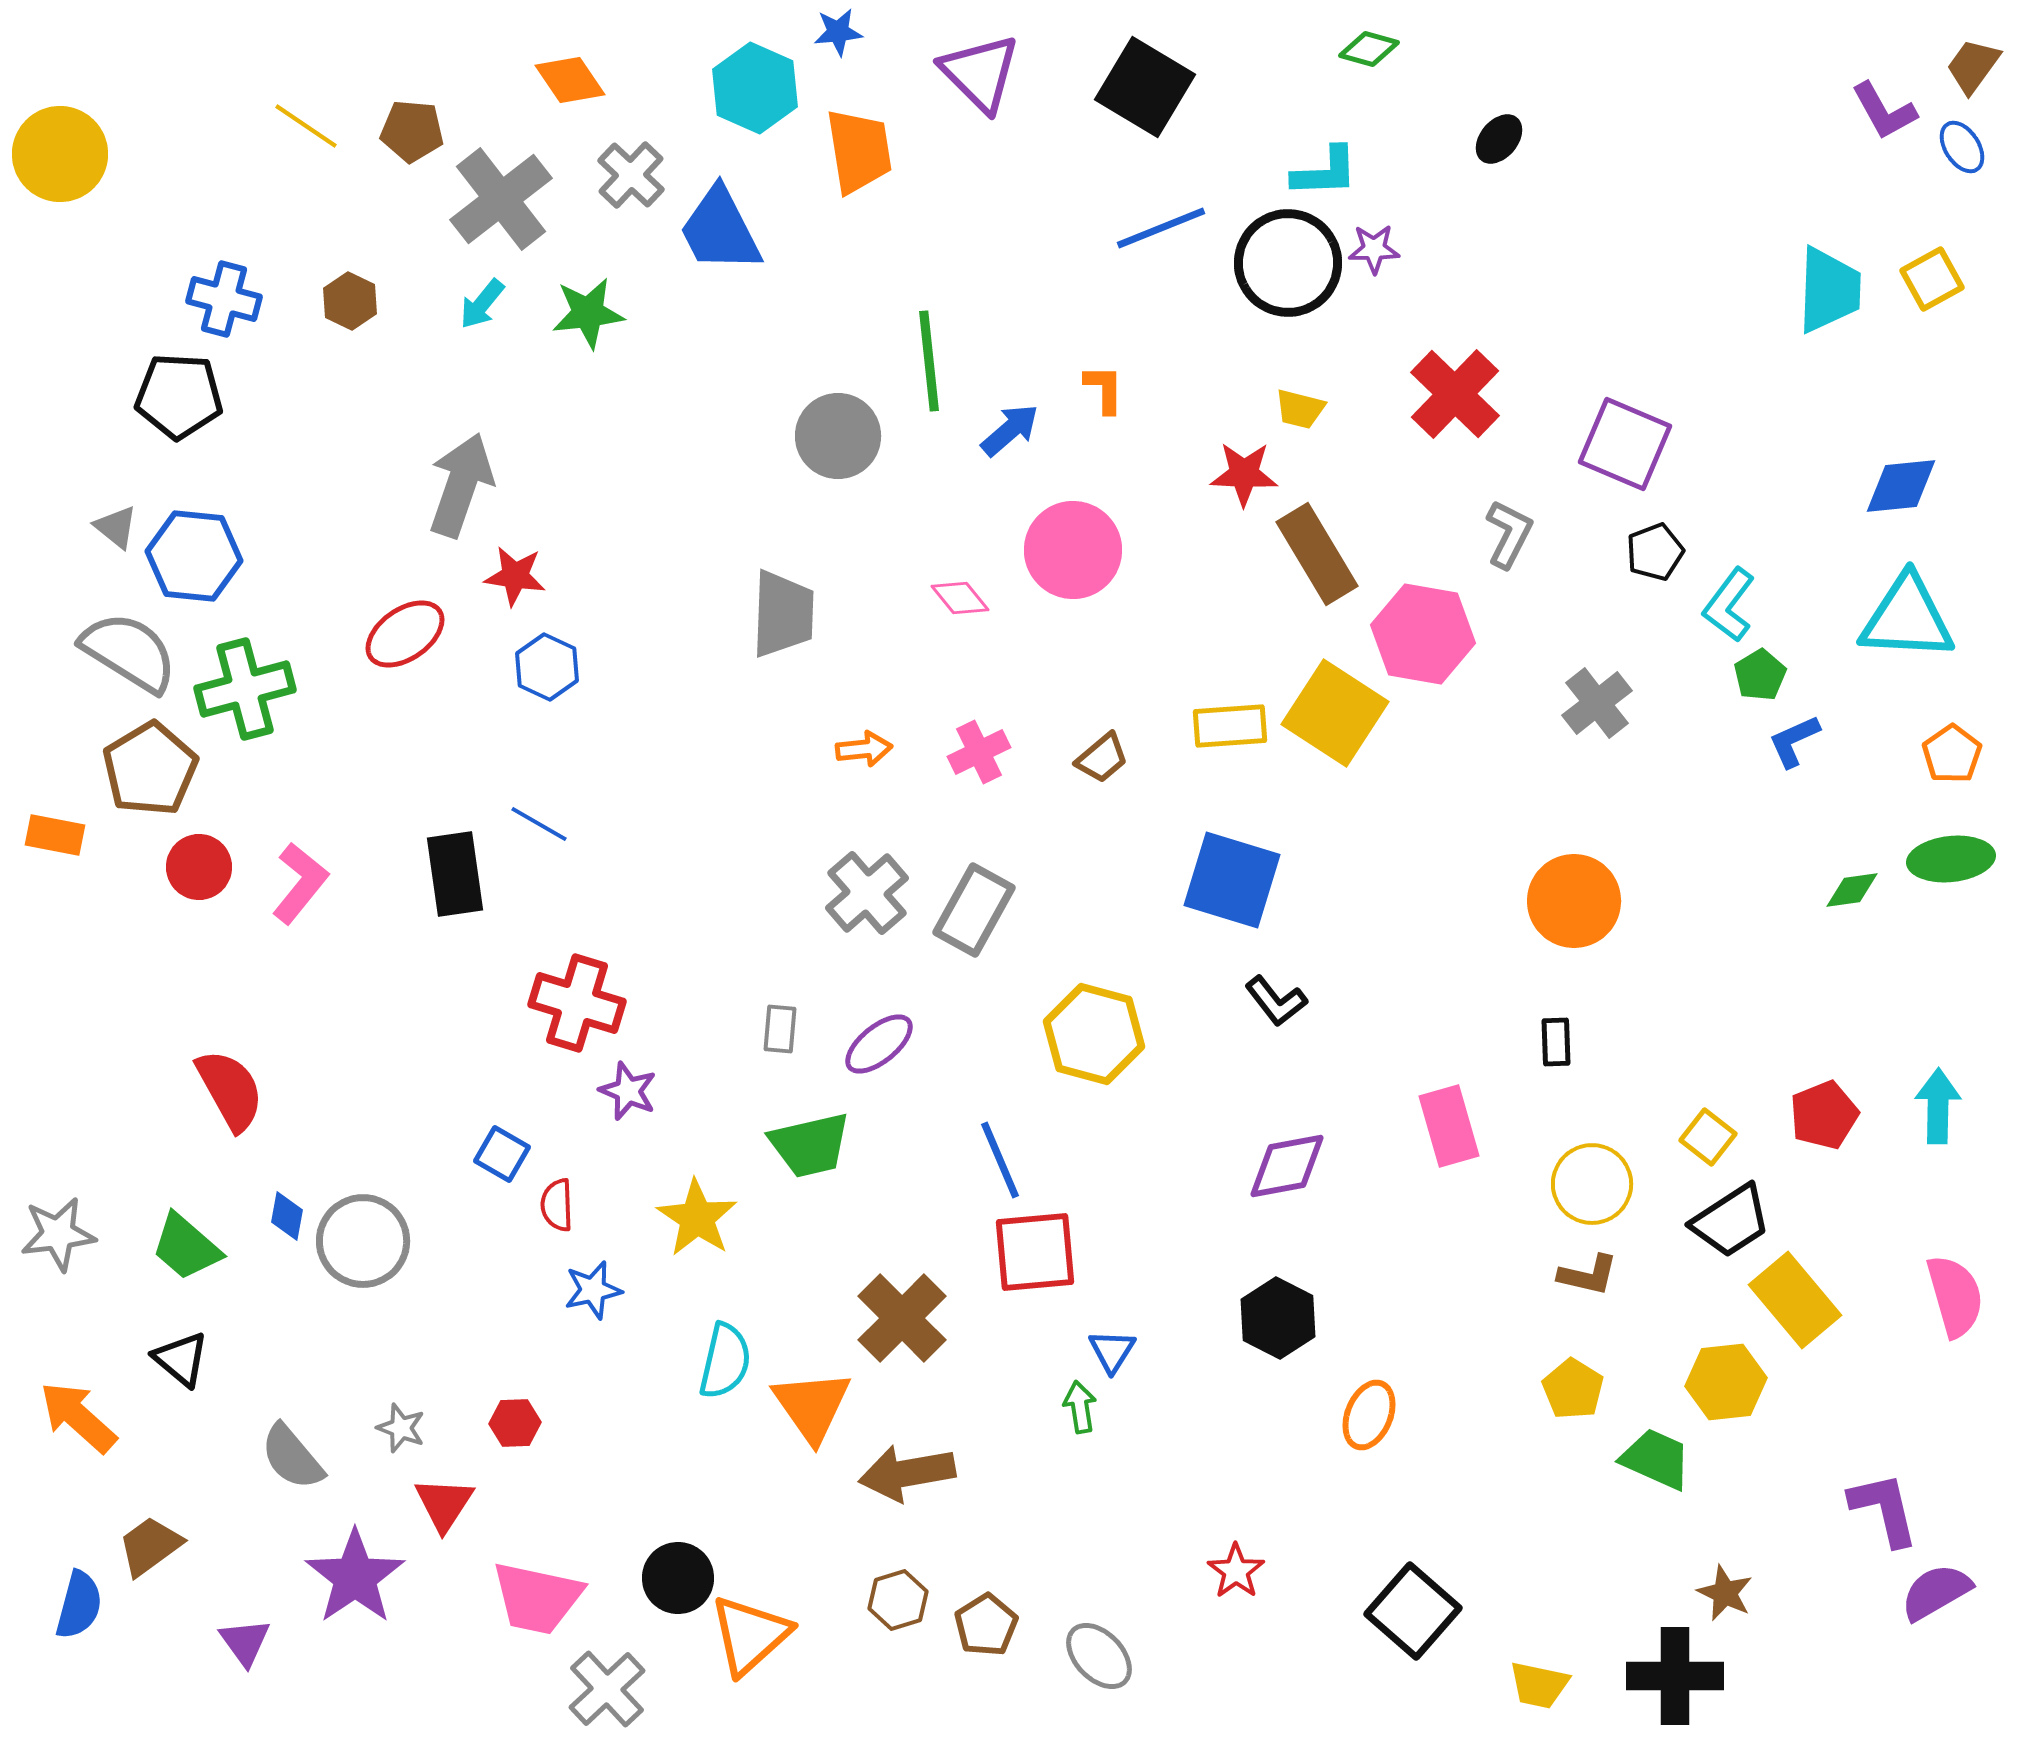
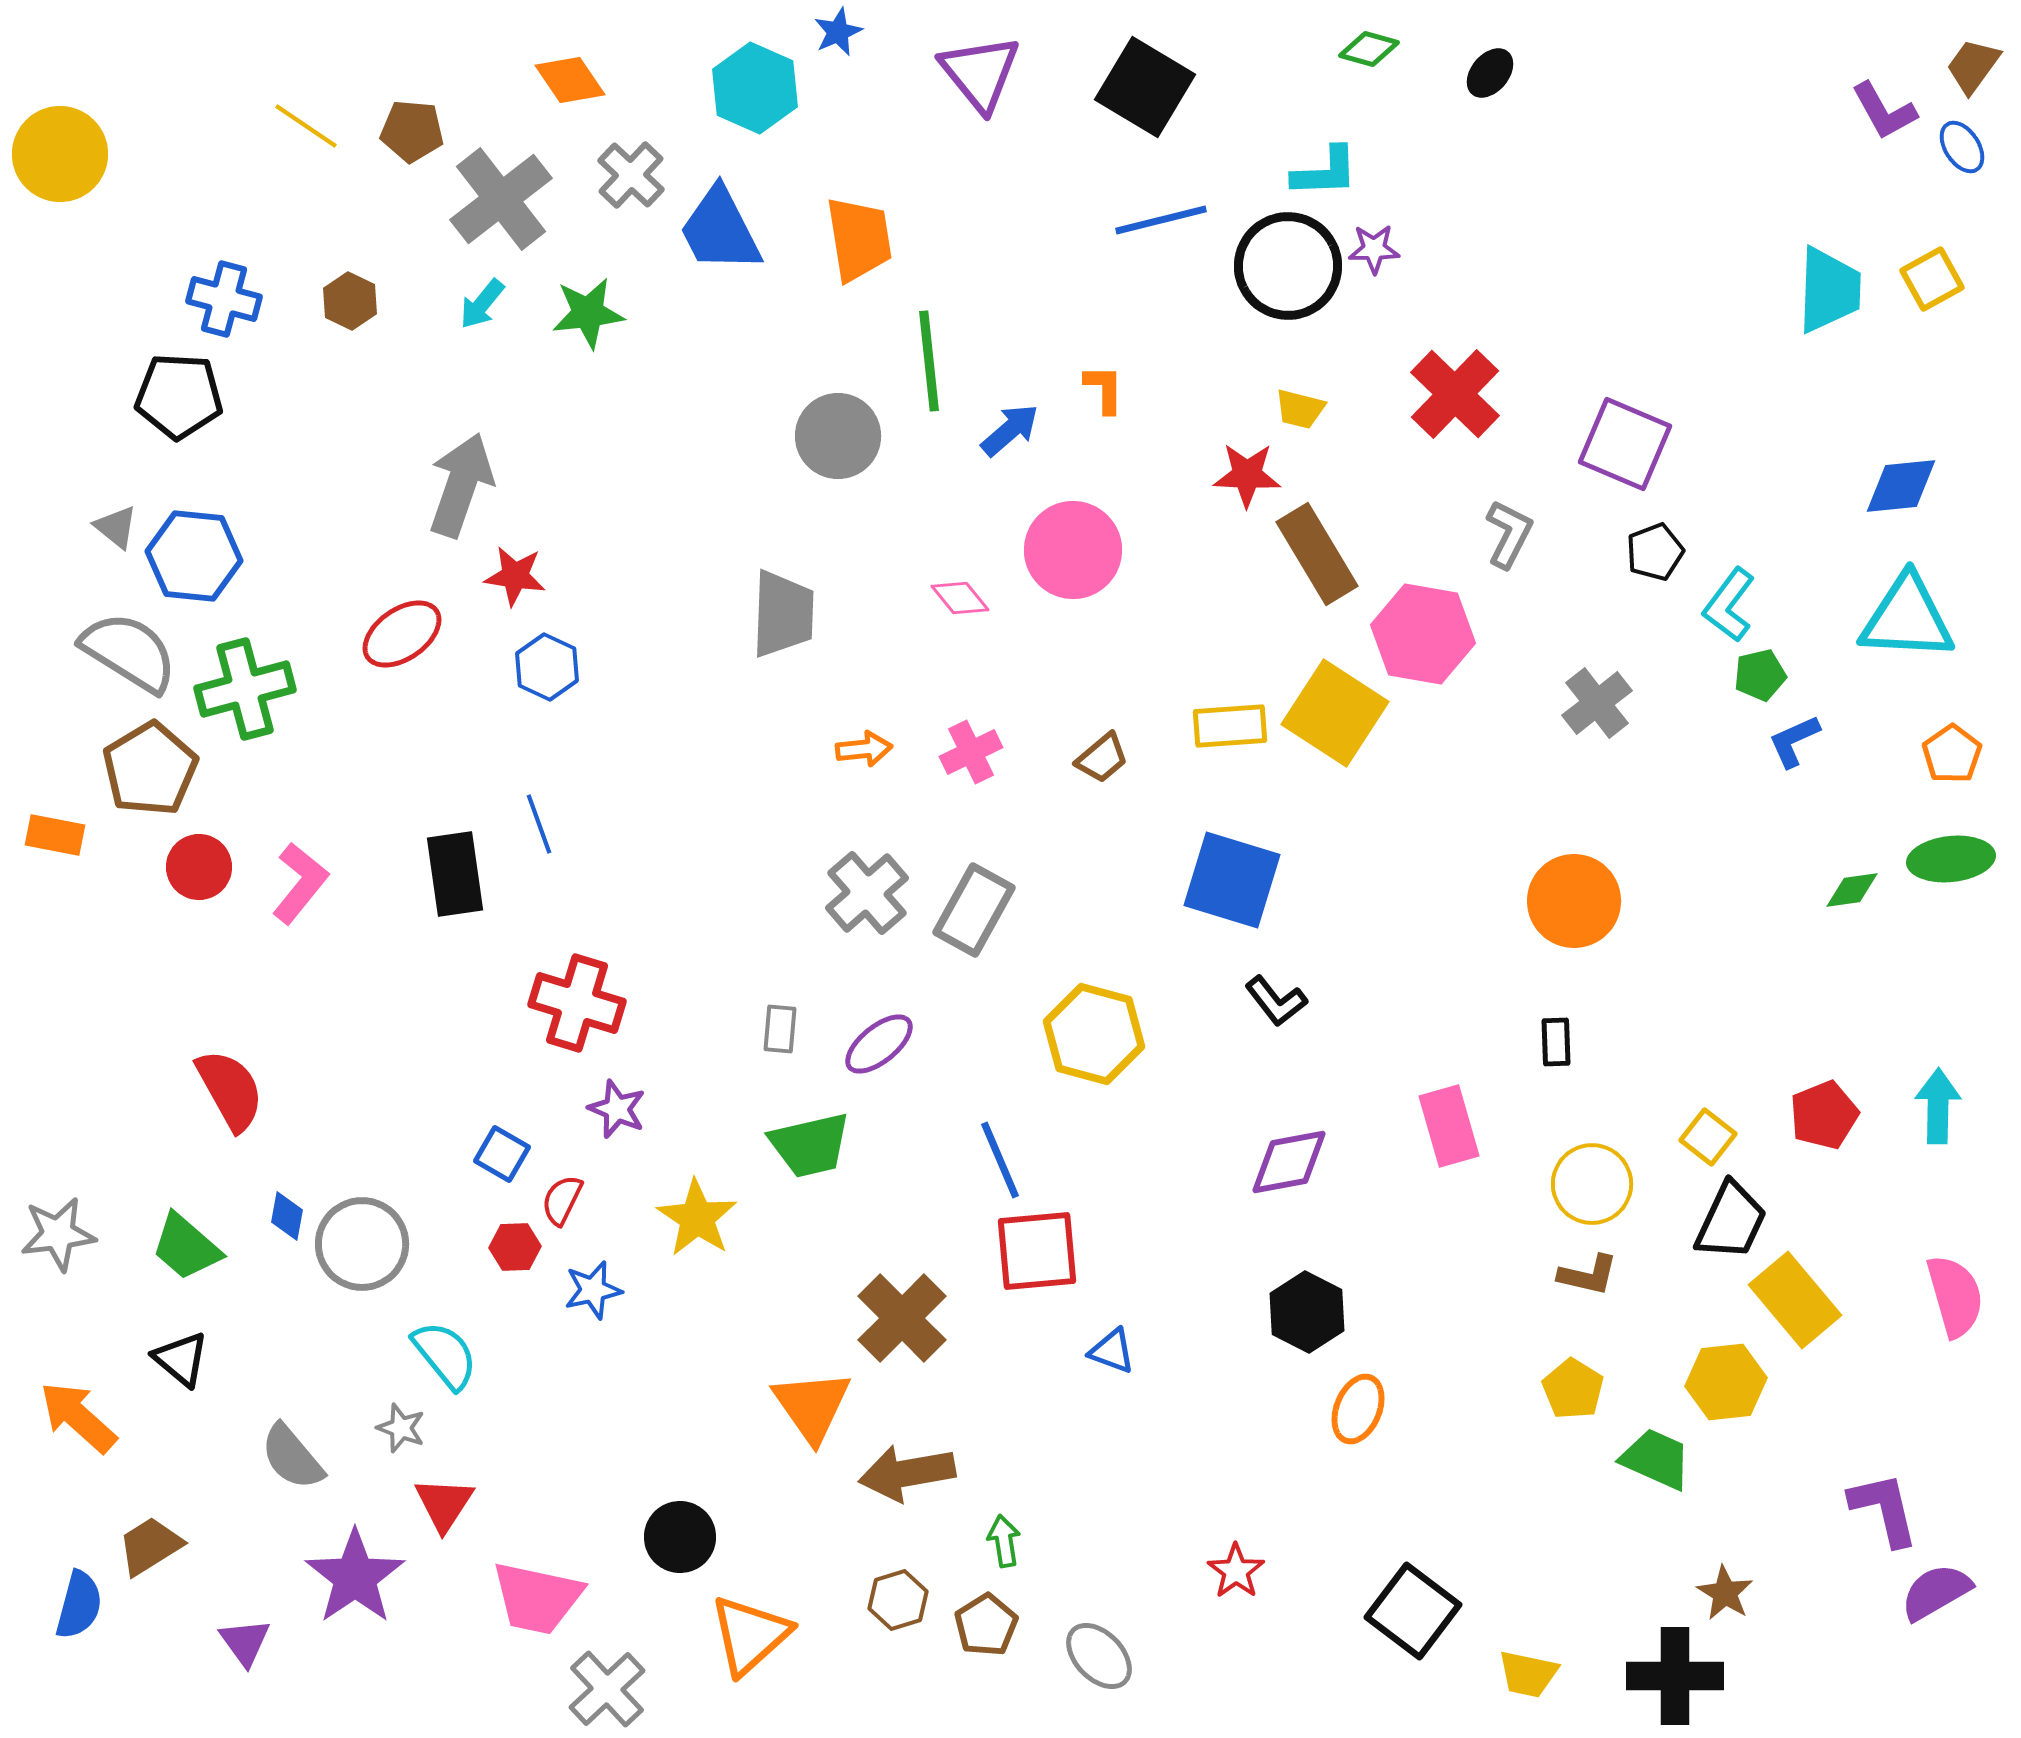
blue star at (838, 32): rotated 18 degrees counterclockwise
purple triangle at (980, 73): rotated 6 degrees clockwise
black ellipse at (1499, 139): moved 9 px left, 66 px up
orange trapezoid at (859, 151): moved 88 px down
blue line at (1161, 228): moved 8 px up; rotated 8 degrees clockwise
black circle at (1288, 263): moved 3 px down
red star at (1244, 474): moved 3 px right, 1 px down
red ellipse at (405, 634): moved 3 px left
green pentagon at (1760, 675): rotated 18 degrees clockwise
pink cross at (979, 752): moved 8 px left
blue line at (539, 824): rotated 40 degrees clockwise
purple star at (628, 1091): moved 11 px left, 18 px down
purple diamond at (1287, 1166): moved 2 px right, 4 px up
red semicircle at (557, 1205): moved 5 px right, 5 px up; rotated 28 degrees clockwise
black trapezoid at (1731, 1221): rotated 32 degrees counterclockwise
gray circle at (363, 1241): moved 1 px left, 3 px down
red square at (1035, 1252): moved 2 px right, 1 px up
black hexagon at (1278, 1318): moved 29 px right, 6 px up
blue triangle at (1112, 1351): rotated 42 degrees counterclockwise
cyan semicircle at (725, 1361): moved 280 px left, 6 px up; rotated 52 degrees counterclockwise
green arrow at (1080, 1407): moved 76 px left, 134 px down
orange ellipse at (1369, 1415): moved 11 px left, 6 px up
red hexagon at (515, 1423): moved 176 px up
brown trapezoid at (150, 1546): rotated 4 degrees clockwise
black circle at (678, 1578): moved 2 px right, 41 px up
brown star at (1725, 1593): rotated 6 degrees clockwise
black square at (1413, 1611): rotated 4 degrees counterclockwise
yellow trapezoid at (1539, 1685): moved 11 px left, 11 px up
